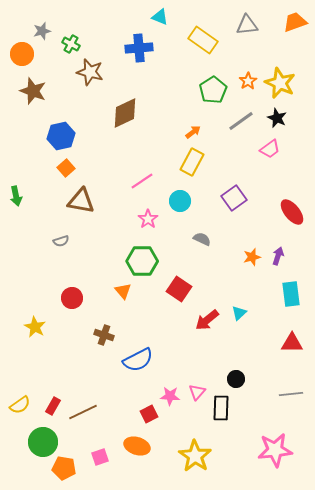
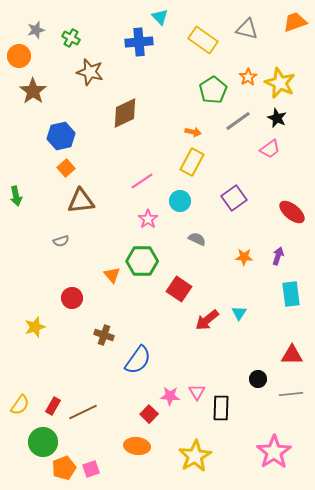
cyan triangle at (160, 17): rotated 24 degrees clockwise
gray triangle at (247, 25): moved 4 px down; rotated 20 degrees clockwise
gray star at (42, 31): moved 6 px left, 1 px up
green cross at (71, 44): moved 6 px up
blue cross at (139, 48): moved 6 px up
orange circle at (22, 54): moved 3 px left, 2 px down
orange star at (248, 81): moved 4 px up
brown star at (33, 91): rotated 16 degrees clockwise
gray line at (241, 121): moved 3 px left
orange arrow at (193, 132): rotated 49 degrees clockwise
brown triangle at (81, 201): rotated 16 degrees counterclockwise
red ellipse at (292, 212): rotated 12 degrees counterclockwise
gray semicircle at (202, 239): moved 5 px left
orange star at (252, 257): moved 8 px left; rotated 18 degrees clockwise
orange triangle at (123, 291): moved 11 px left, 16 px up
cyan triangle at (239, 313): rotated 14 degrees counterclockwise
yellow star at (35, 327): rotated 25 degrees clockwise
red triangle at (292, 343): moved 12 px down
blue semicircle at (138, 360): rotated 28 degrees counterclockwise
black circle at (236, 379): moved 22 px right
pink triangle at (197, 392): rotated 12 degrees counterclockwise
yellow semicircle at (20, 405): rotated 20 degrees counterclockwise
red square at (149, 414): rotated 18 degrees counterclockwise
orange ellipse at (137, 446): rotated 10 degrees counterclockwise
pink star at (275, 450): moved 1 px left, 2 px down; rotated 28 degrees counterclockwise
yellow star at (195, 456): rotated 8 degrees clockwise
pink square at (100, 457): moved 9 px left, 12 px down
orange pentagon at (64, 468): rotated 30 degrees counterclockwise
